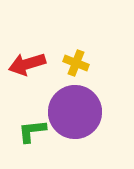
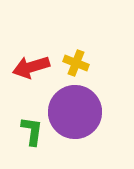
red arrow: moved 4 px right, 3 px down
green L-shape: rotated 104 degrees clockwise
